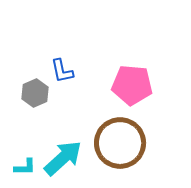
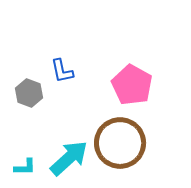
pink pentagon: rotated 24 degrees clockwise
gray hexagon: moved 6 px left; rotated 16 degrees counterclockwise
cyan arrow: moved 6 px right
